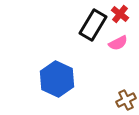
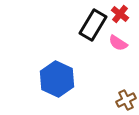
pink semicircle: rotated 60 degrees clockwise
